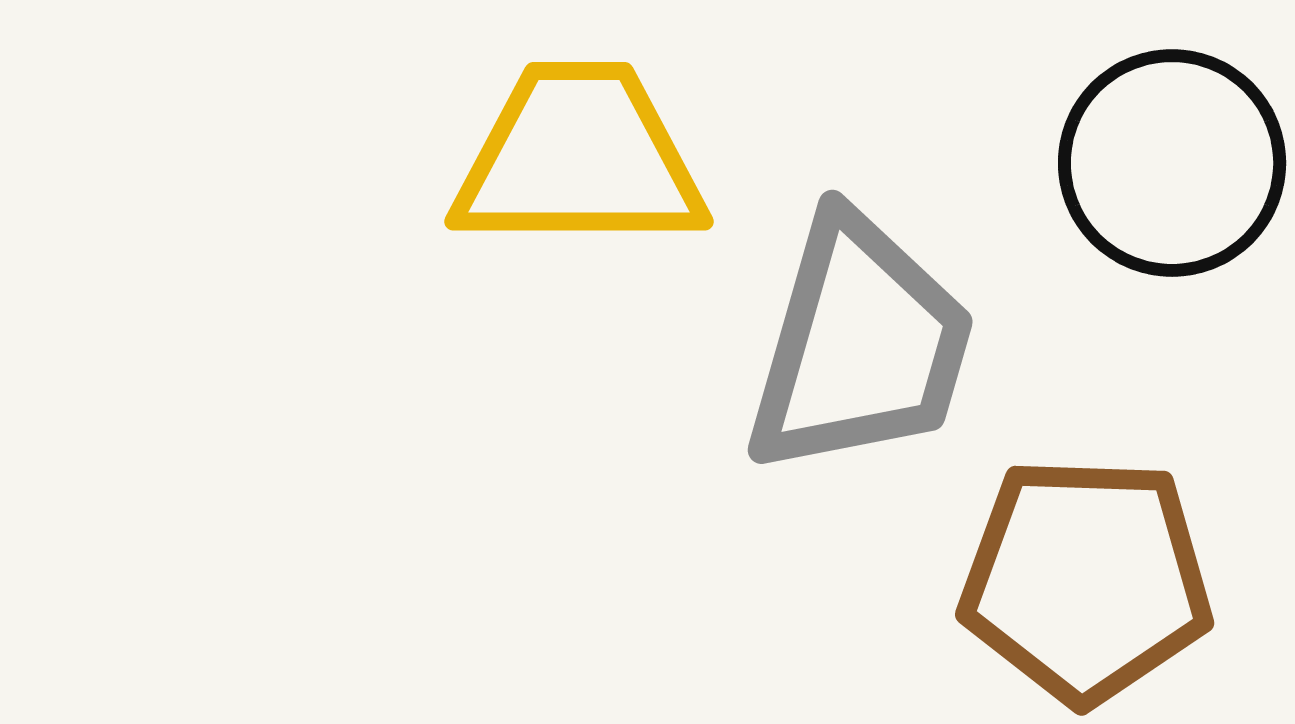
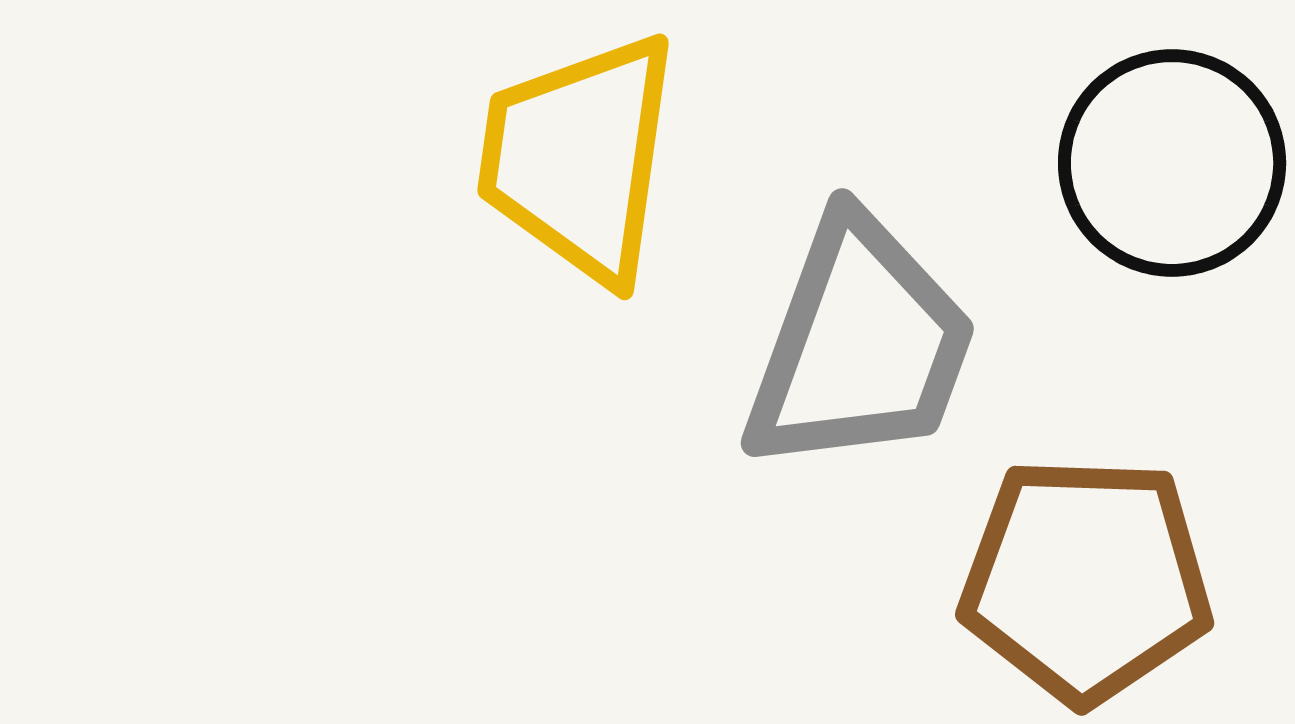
yellow trapezoid: rotated 82 degrees counterclockwise
gray trapezoid: rotated 4 degrees clockwise
